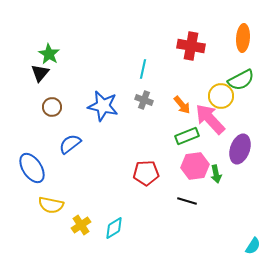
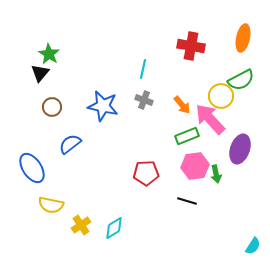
orange ellipse: rotated 8 degrees clockwise
